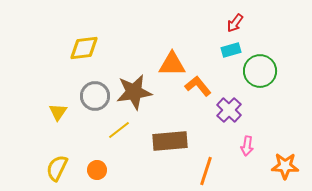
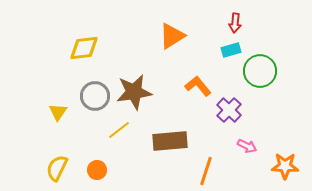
red arrow: rotated 30 degrees counterclockwise
orange triangle: moved 28 px up; rotated 32 degrees counterclockwise
pink arrow: rotated 72 degrees counterclockwise
